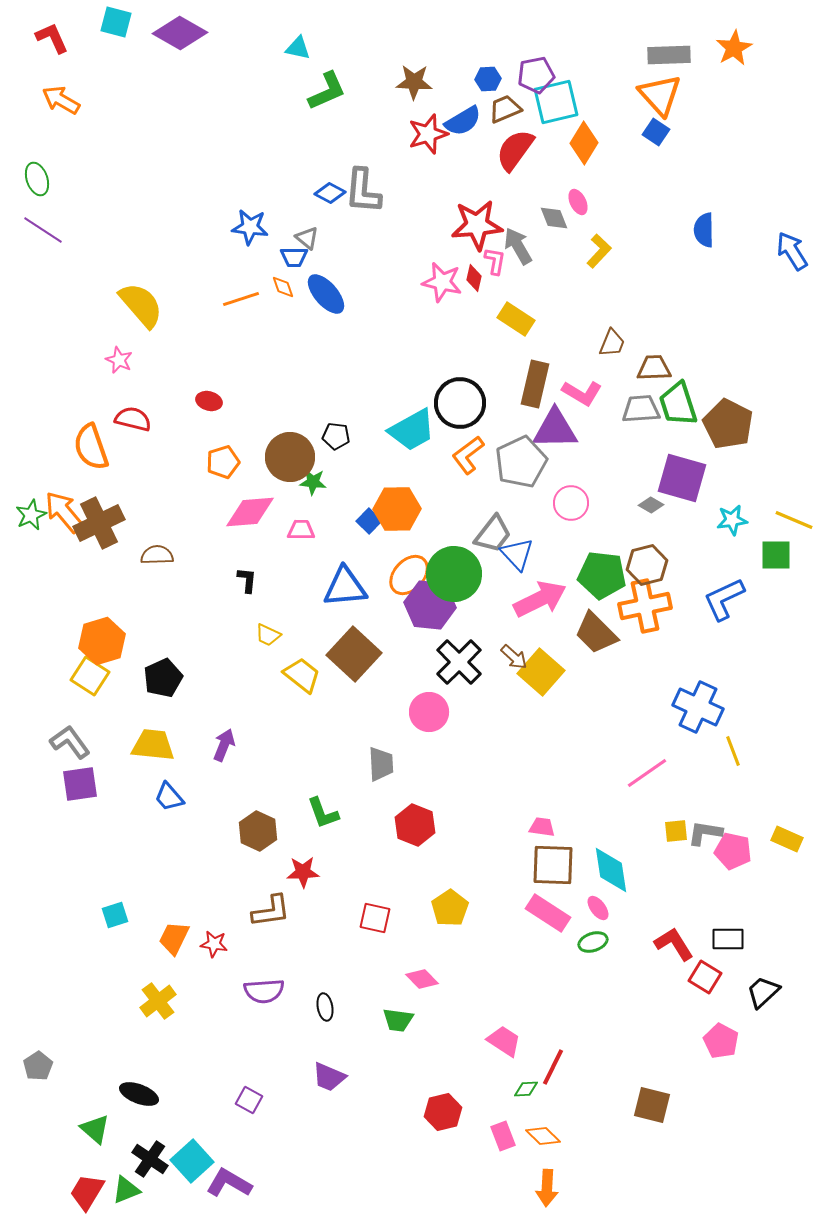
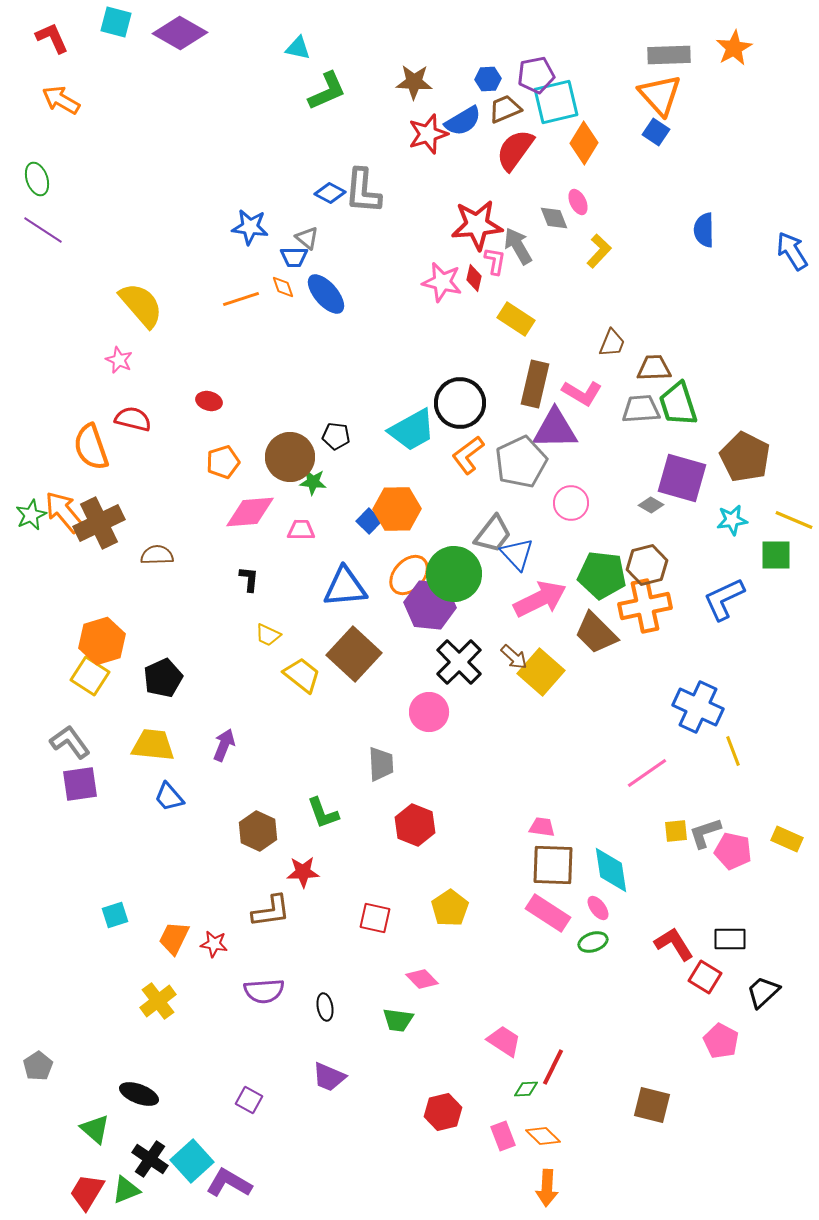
brown pentagon at (728, 424): moved 17 px right, 33 px down
black L-shape at (247, 580): moved 2 px right, 1 px up
gray L-shape at (705, 833): rotated 27 degrees counterclockwise
black rectangle at (728, 939): moved 2 px right
